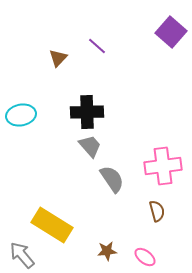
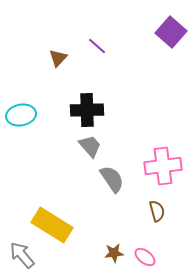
black cross: moved 2 px up
brown star: moved 7 px right, 2 px down
